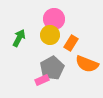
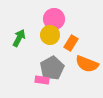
pink rectangle: rotated 32 degrees clockwise
